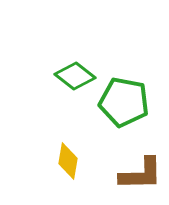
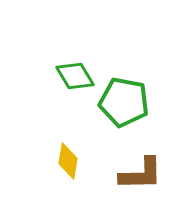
green diamond: rotated 21 degrees clockwise
